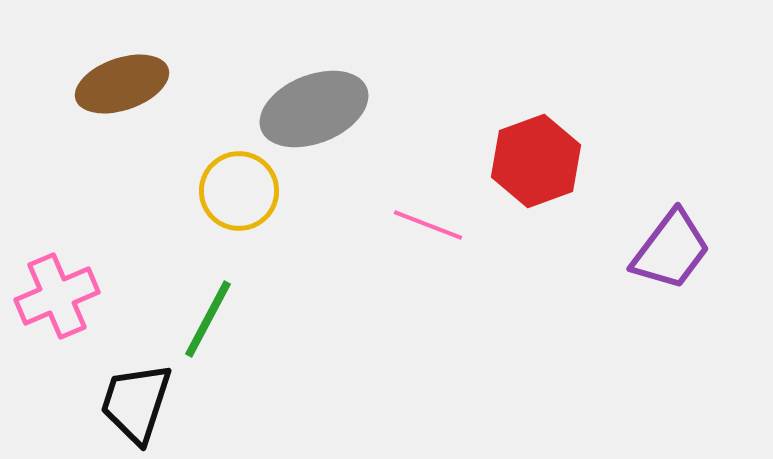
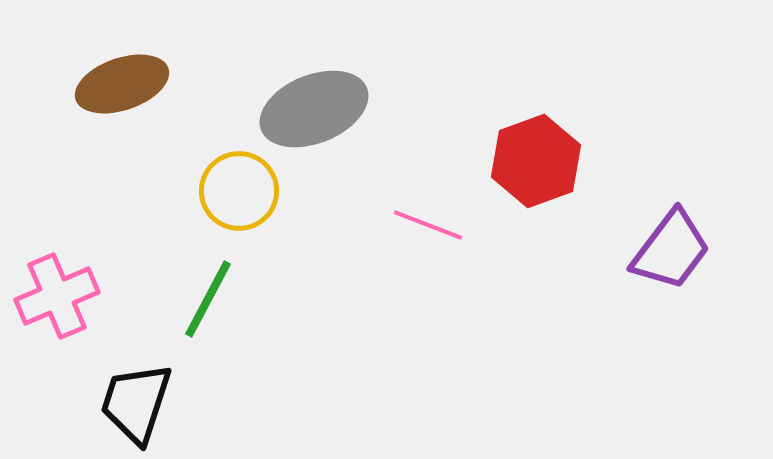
green line: moved 20 px up
